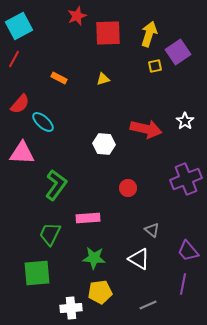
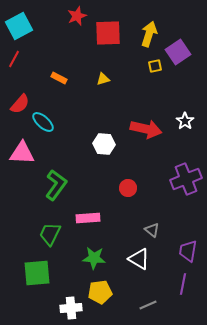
purple trapezoid: rotated 50 degrees clockwise
